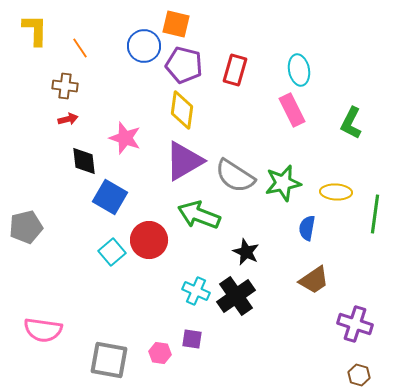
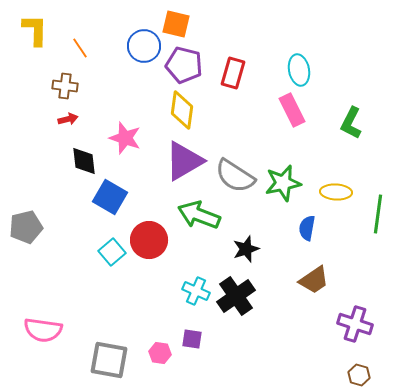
red rectangle: moved 2 px left, 3 px down
green line: moved 3 px right
black star: moved 3 px up; rotated 28 degrees clockwise
